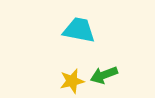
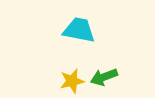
green arrow: moved 2 px down
